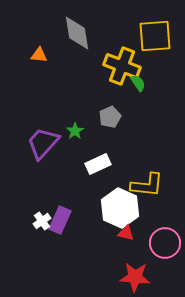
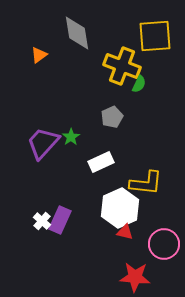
orange triangle: rotated 42 degrees counterclockwise
green semicircle: moved 1 px right, 1 px down; rotated 60 degrees clockwise
gray pentagon: moved 2 px right
green star: moved 4 px left, 6 px down
white rectangle: moved 3 px right, 2 px up
yellow L-shape: moved 1 px left, 2 px up
white hexagon: rotated 12 degrees clockwise
white cross: rotated 12 degrees counterclockwise
red triangle: moved 1 px left, 1 px up
pink circle: moved 1 px left, 1 px down
